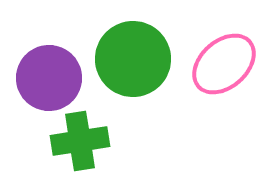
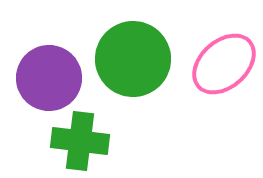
green cross: rotated 16 degrees clockwise
